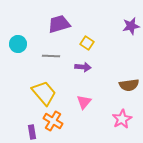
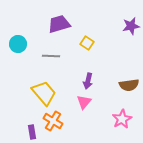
purple arrow: moved 5 px right, 14 px down; rotated 98 degrees clockwise
